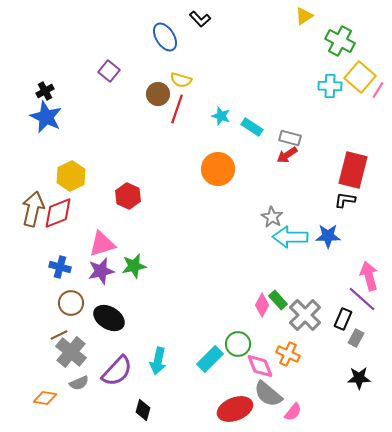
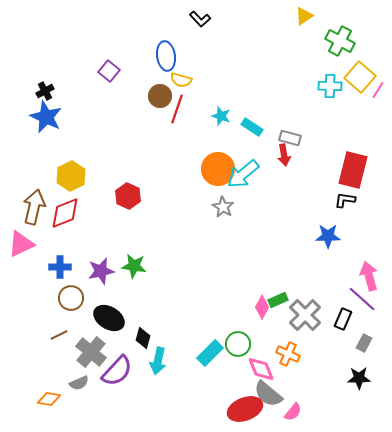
blue ellipse at (165, 37): moved 1 px right, 19 px down; rotated 24 degrees clockwise
brown circle at (158, 94): moved 2 px right, 2 px down
red arrow at (287, 155): moved 3 px left; rotated 65 degrees counterclockwise
brown arrow at (33, 209): moved 1 px right, 2 px up
red diamond at (58, 213): moved 7 px right
gray star at (272, 217): moved 49 px left, 10 px up
cyan arrow at (290, 237): moved 47 px left, 63 px up; rotated 40 degrees counterclockwise
pink triangle at (102, 244): moved 81 px left; rotated 8 degrees counterclockwise
green star at (134, 266): rotated 20 degrees clockwise
blue cross at (60, 267): rotated 15 degrees counterclockwise
green rectangle at (278, 300): rotated 72 degrees counterclockwise
brown circle at (71, 303): moved 5 px up
pink diamond at (262, 305): moved 2 px down
gray rectangle at (356, 338): moved 8 px right, 5 px down
gray cross at (71, 352): moved 20 px right
cyan rectangle at (210, 359): moved 6 px up
pink diamond at (260, 366): moved 1 px right, 3 px down
orange diamond at (45, 398): moved 4 px right, 1 px down
red ellipse at (235, 409): moved 10 px right
black diamond at (143, 410): moved 72 px up
